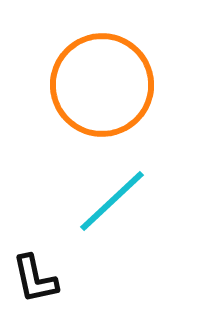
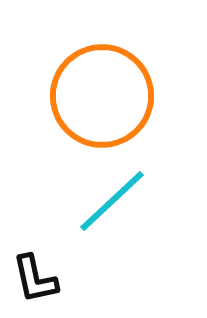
orange circle: moved 11 px down
